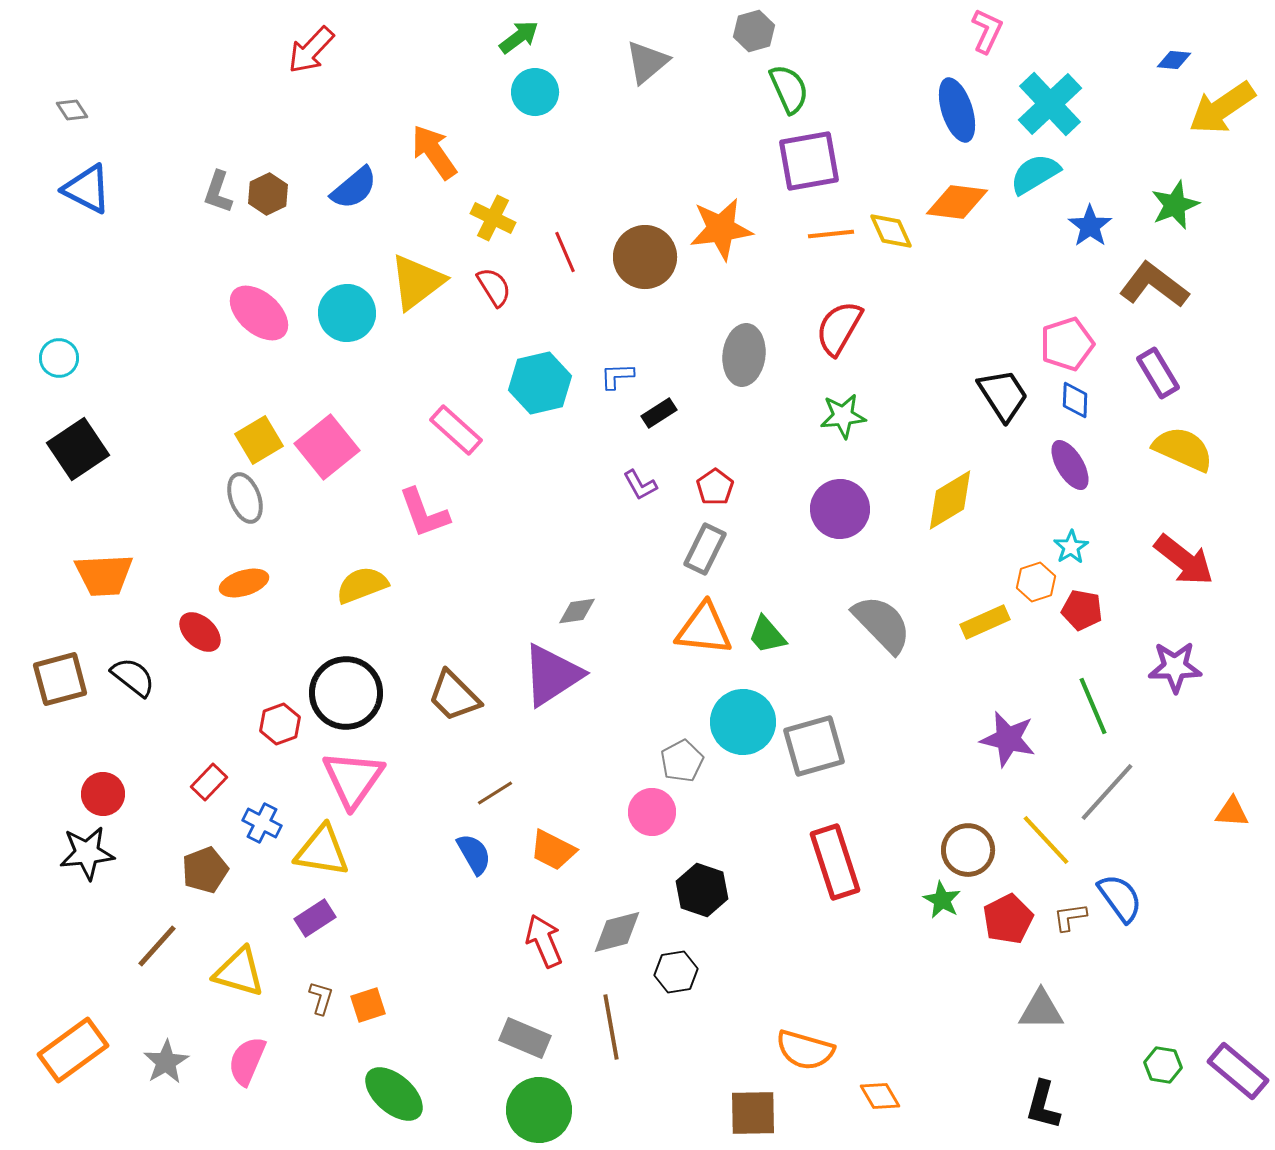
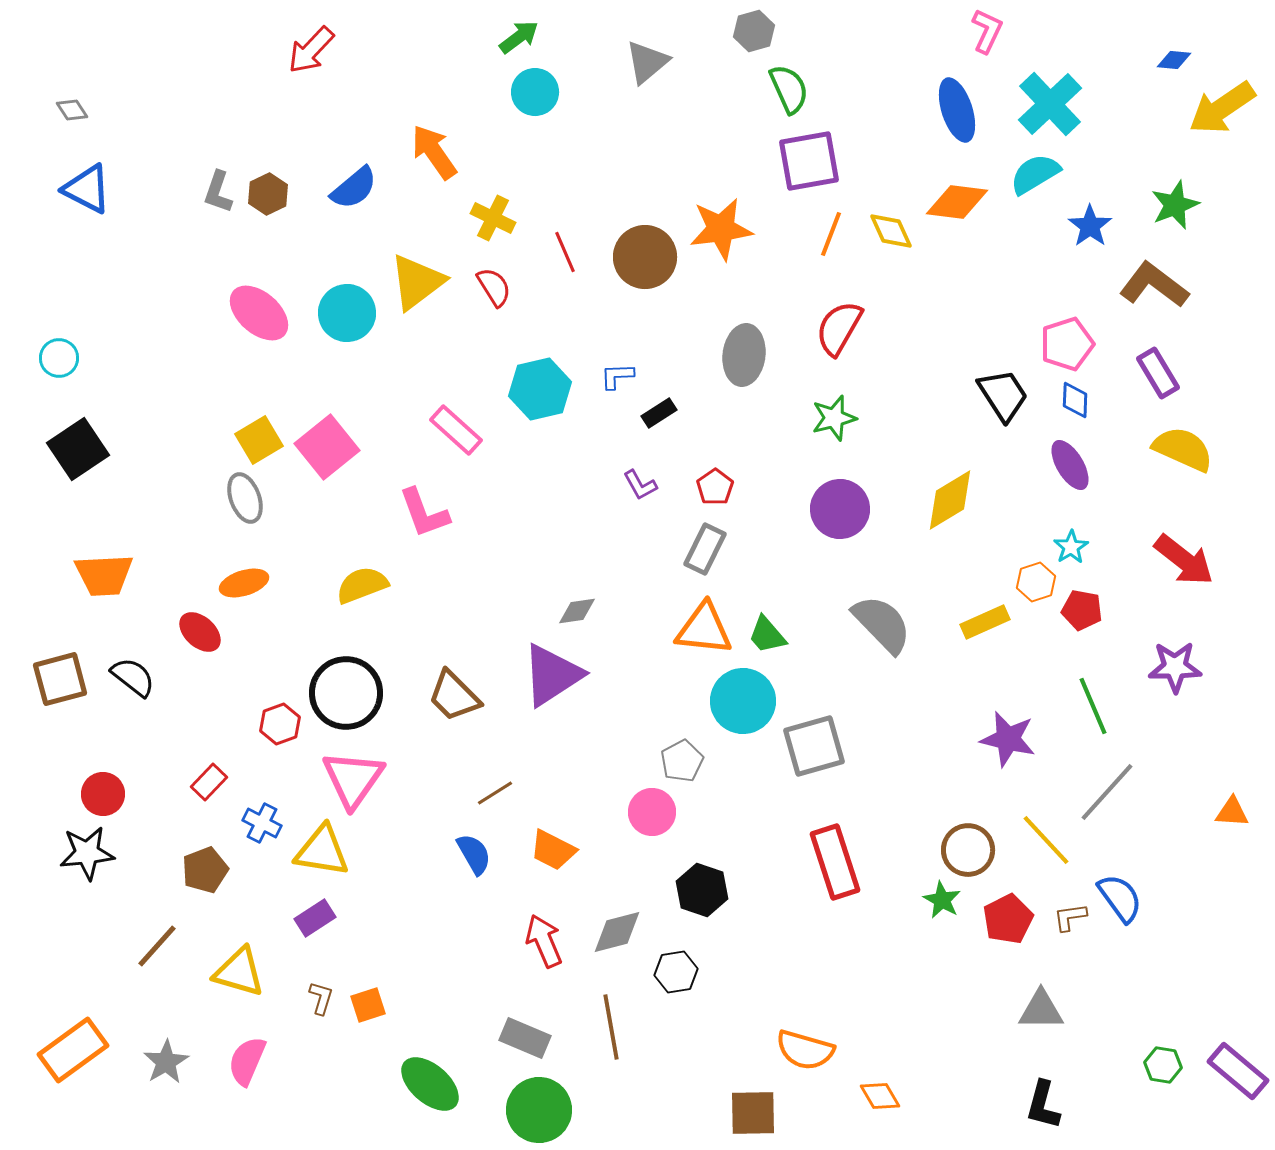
orange line at (831, 234): rotated 63 degrees counterclockwise
cyan hexagon at (540, 383): moved 6 px down
green star at (843, 416): moved 9 px left, 2 px down; rotated 9 degrees counterclockwise
cyan circle at (743, 722): moved 21 px up
green ellipse at (394, 1094): moved 36 px right, 10 px up
